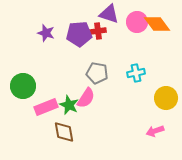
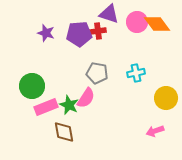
green circle: moved 9 px right
